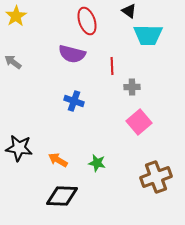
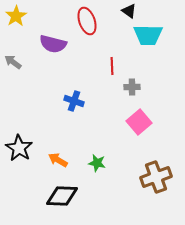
purple semicircle: moved 19 px left, 10 px up
black star: rotated 24 degrees clockwise
